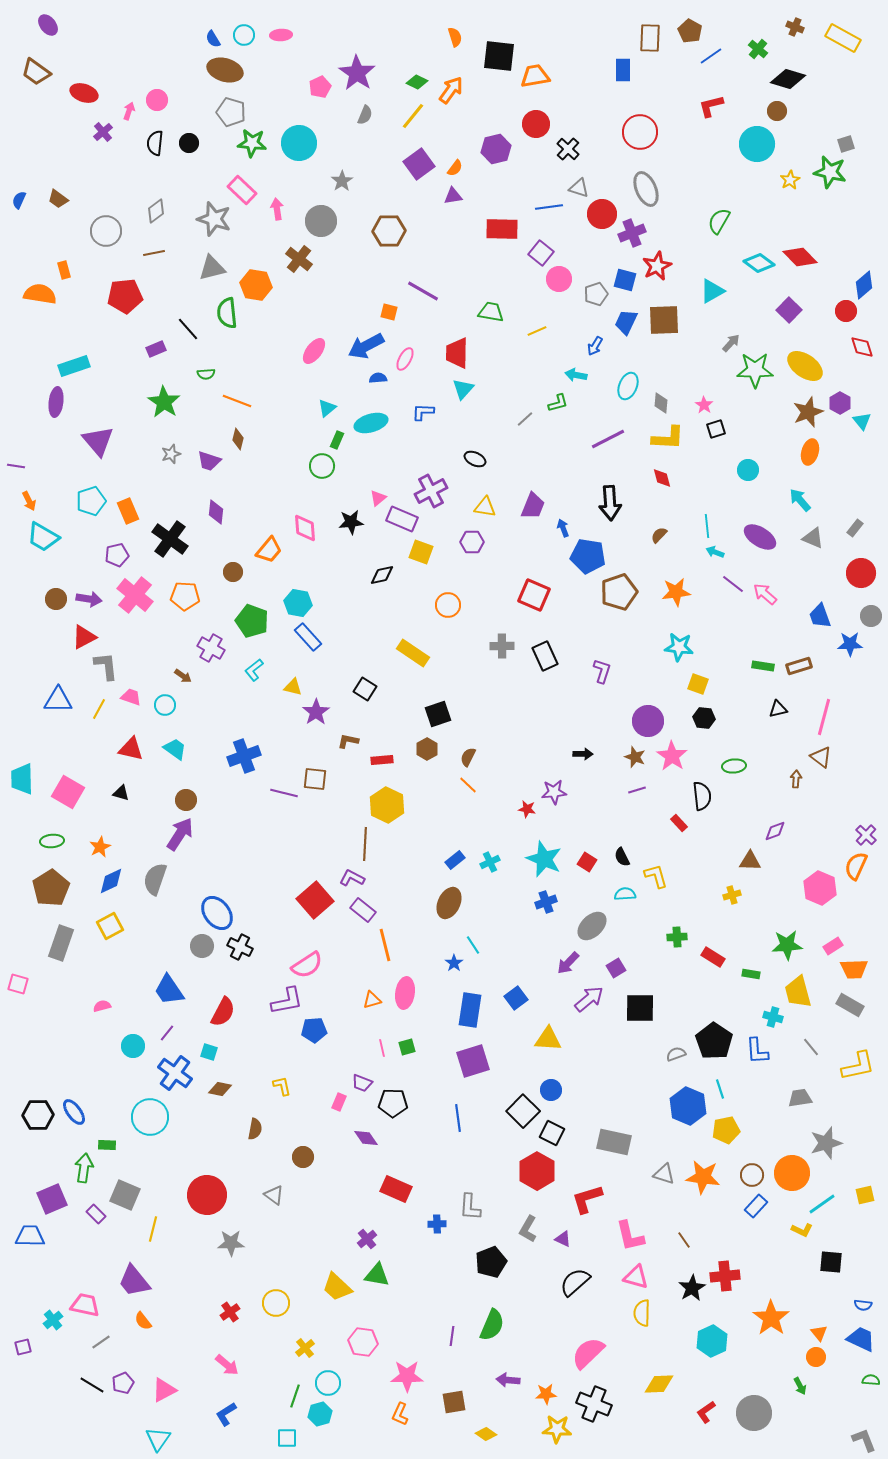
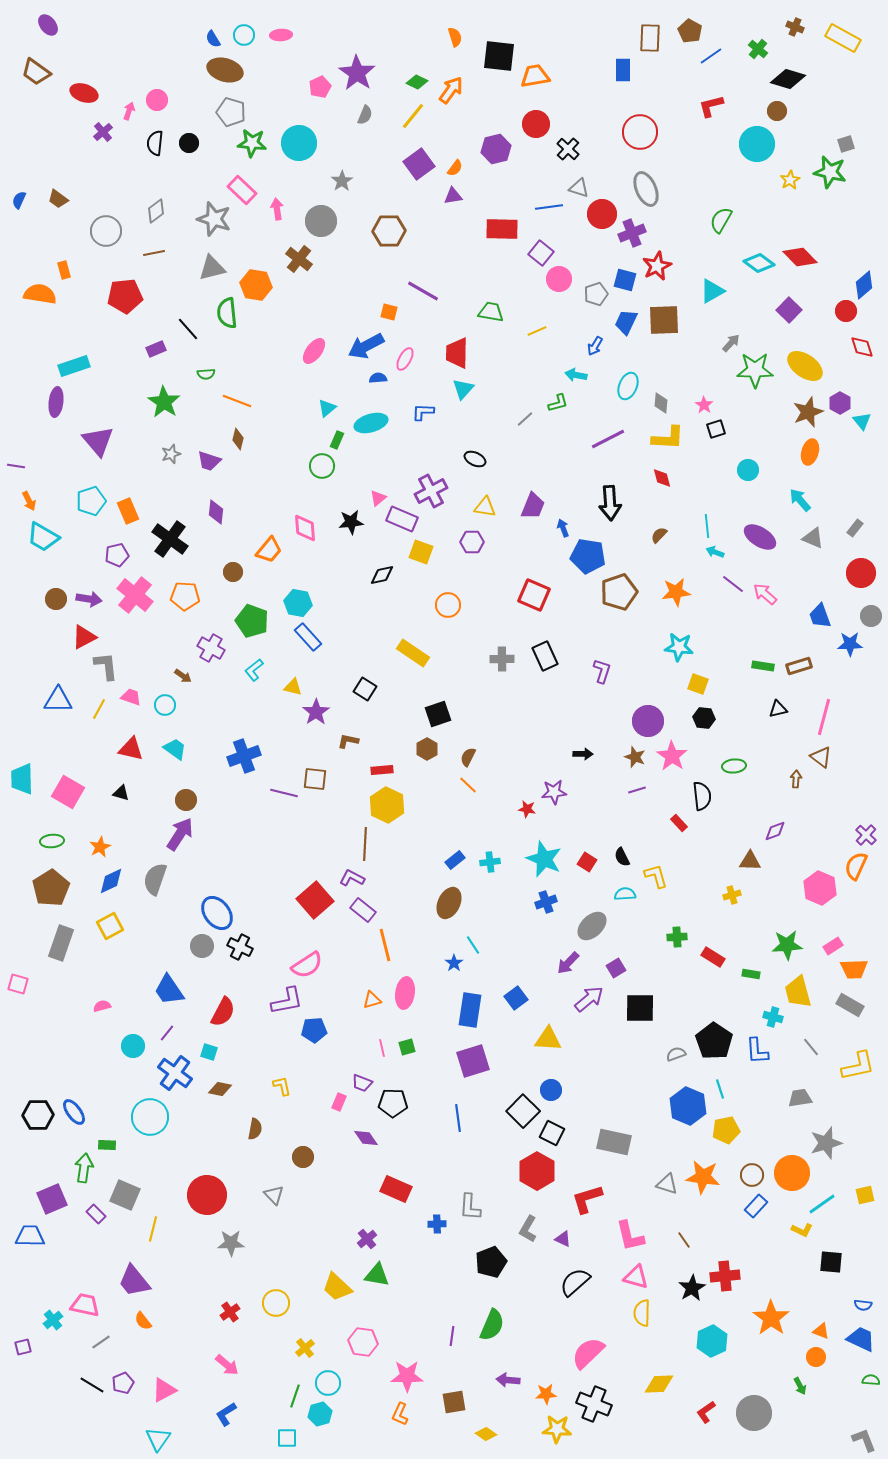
green semicircle at (719, 221): moved 2 px right, 1 px up
gray cross at (502, 646): moved 13 px down
red rectangle at (382, 760): moved 10 px down
cyan cross at (490, 862): rotated 18 degrees clockwise
gray triangle at (664, 1174): moved 3 px right, 10 px down
gray triangle at (274, 1195): rotated 10 degrees clockwise
orange triangle at (819, 1333): moved 2 px right, 2 px up; rotated 30 degrees counterclockwise
